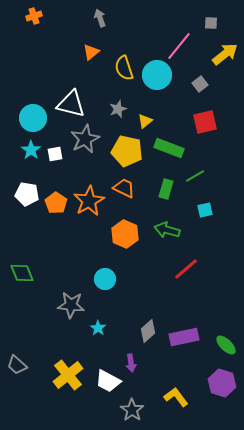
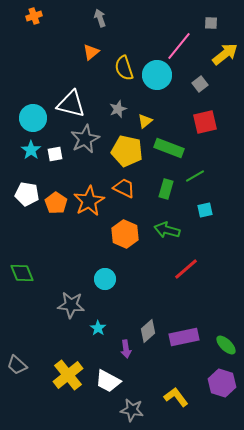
purple arrow at (131, 363): moved 5 px left, 14 px up
gray star at (132, 410): rotated 25 degrees counterclockwise
